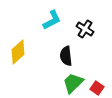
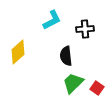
black cross: rotated 36 degrees counterclockwise
